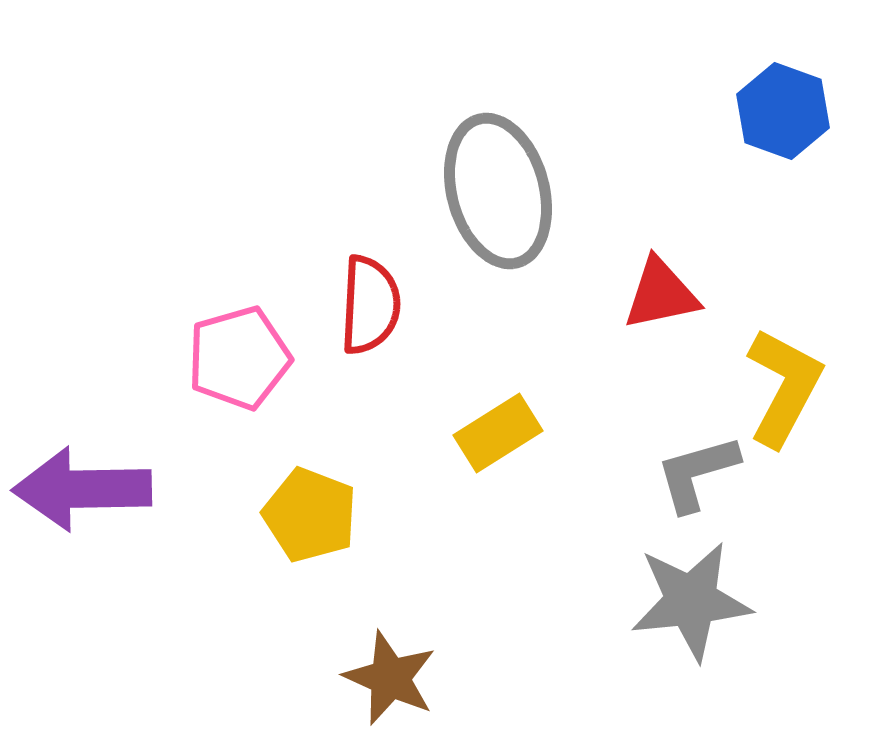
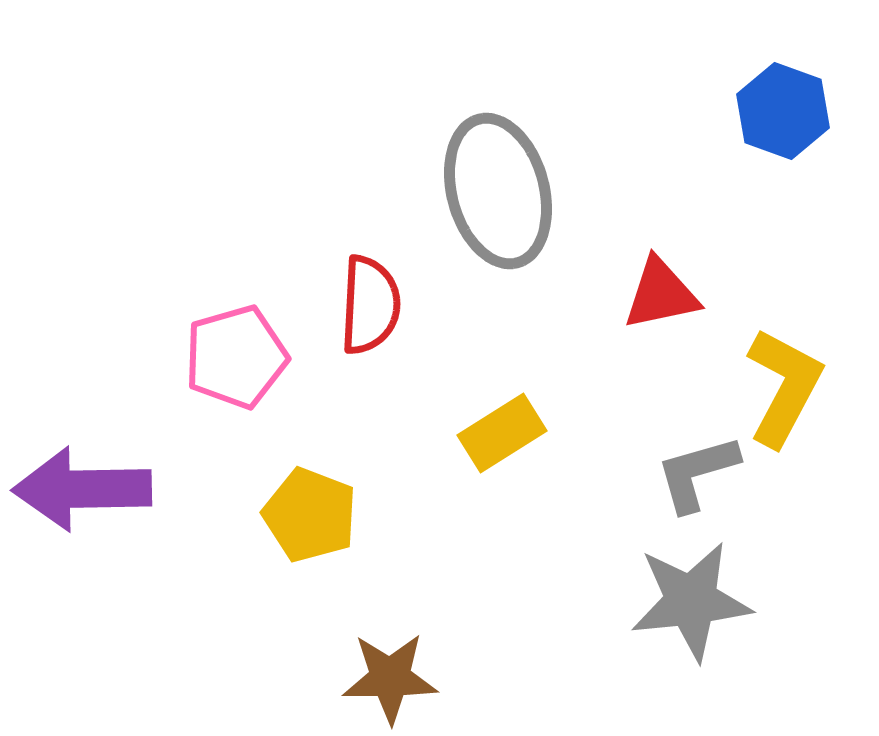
pink pentagon: moved 3 px left, 1 px up
yellow rectangle: moved 4 px right
brown star: rotated 24 degrees counterclockwise
